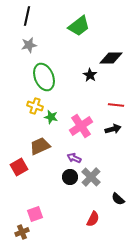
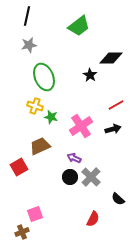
red line: rotated 35 degrees counterclockwise
